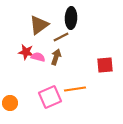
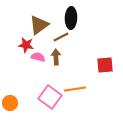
red star: moved 7 px up
brown arrow: rotated 21 degrees counterclockwise
pink square: rotated 30 degrees counterclockwise
